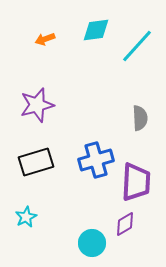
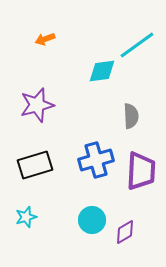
cyan diamond: moved 6 px right, 41 px down
cyan line: moved 1 px up; rotated 12 degrees clockwise
gray semicircle: moved 9 px left, 2 px up
black rectangle: moved 1 px left, 3 px down
purple trapezoid: moved 5 px right, 11 px up
cyan star: rotated 10 degrees clockwise
purple diamond: moved 8 px down
cyan circle: moved 23 px up
